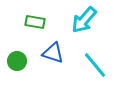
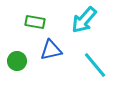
blue triangle: moved 2 px left, 3 px up; rotated 30 degrees counterclockwise
